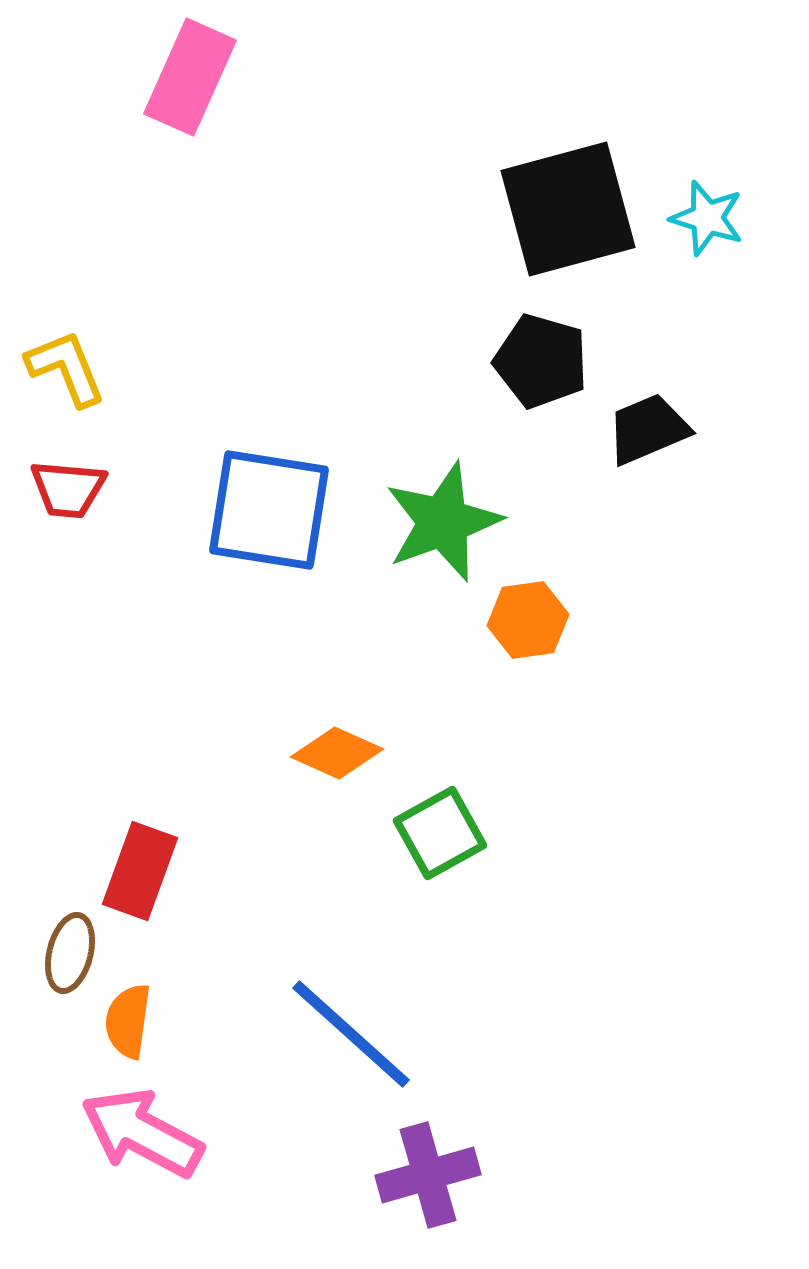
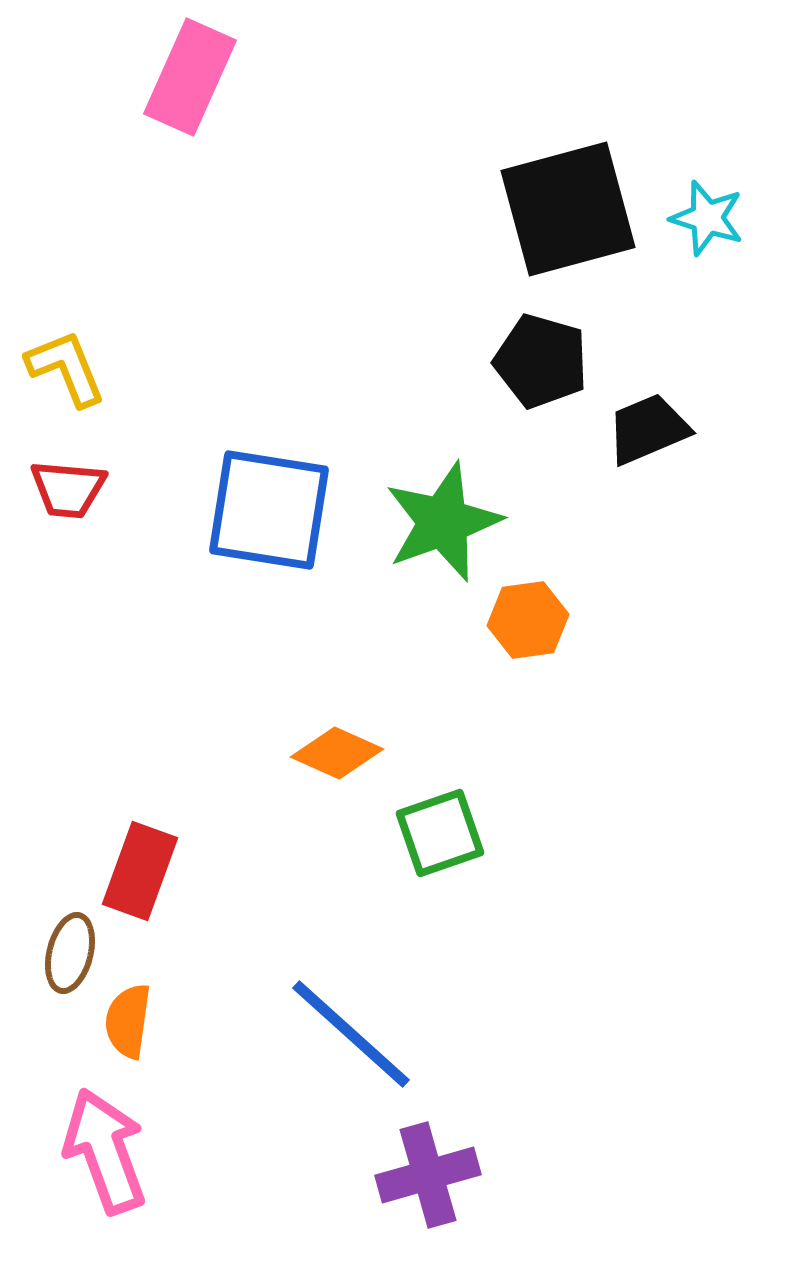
green square: rotated 10 degrees clockwise
pink arrow: moved 37 px left, 18 px down; rotated 42 degrees clockwise
